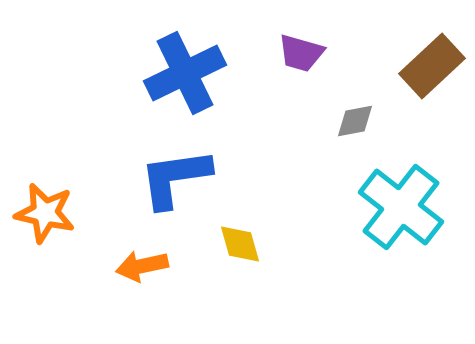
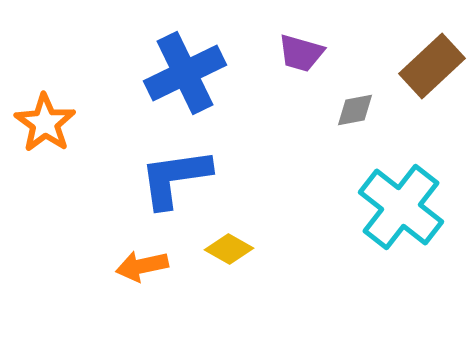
gray diamond: moved 11 px up
orange star: moved 90 px up; rotated 22 degrees clockwise
yellow diamond: moved 11 px left, 5 px down; rotated 45 degrees counterclockwise
